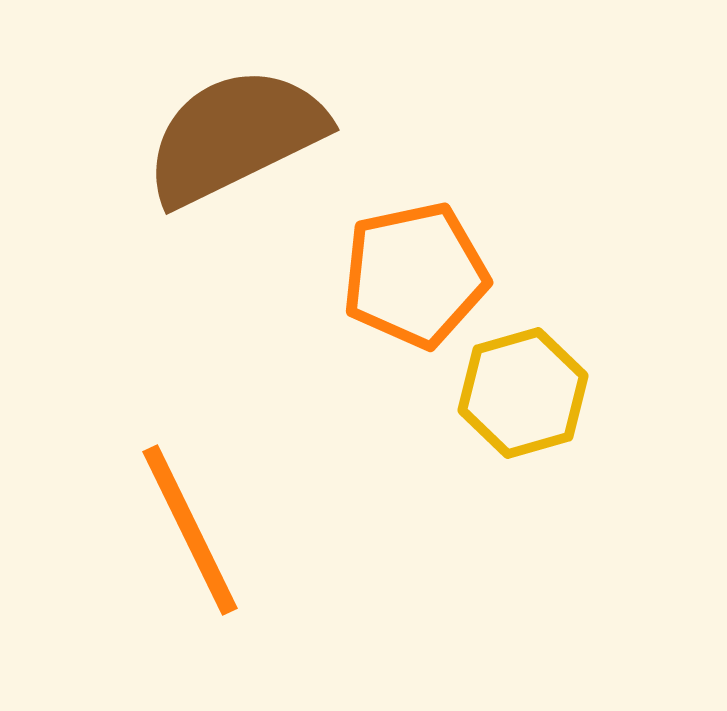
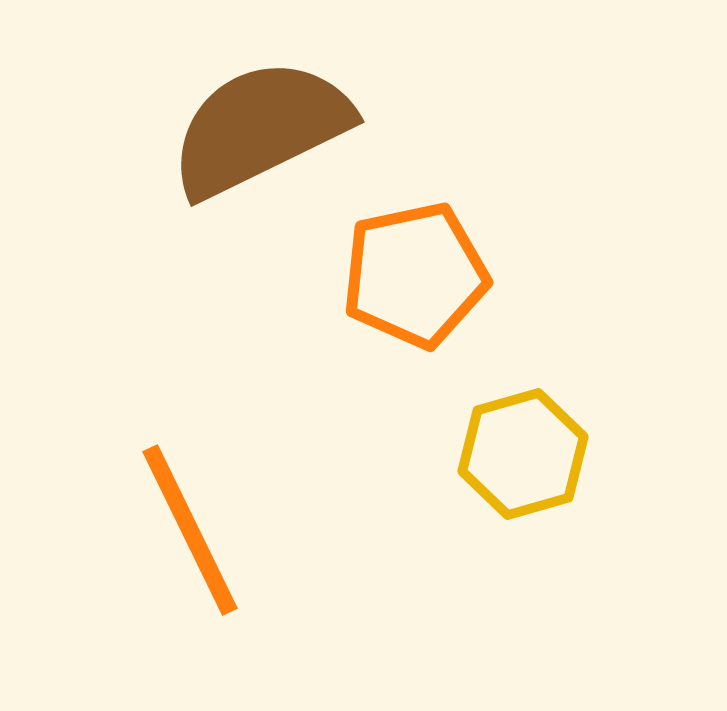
brown semicircle: moved 25 px right, 8 px up
yellow hexagon: moved 61 px down
